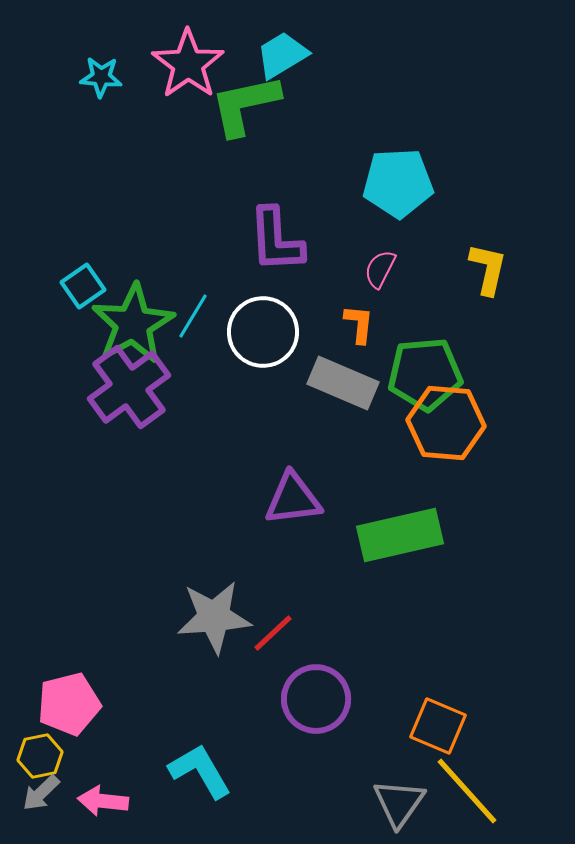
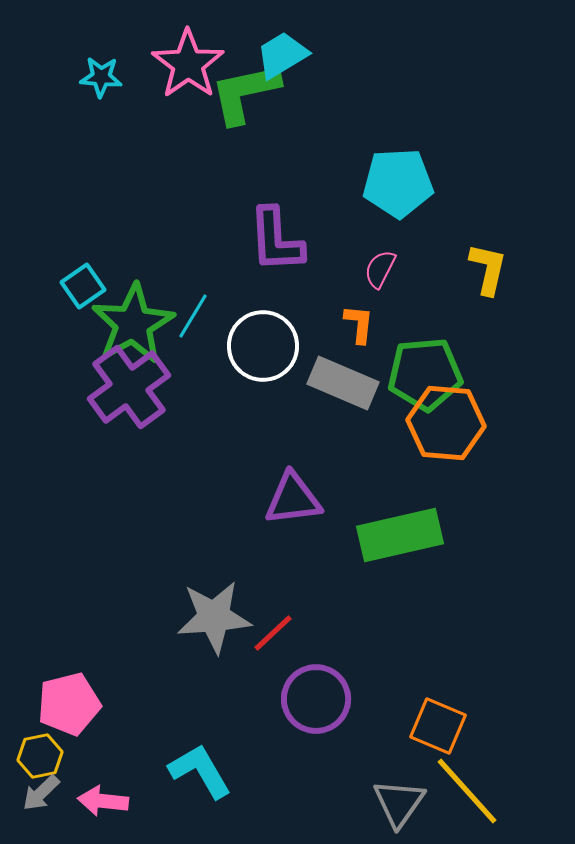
green L-shape: moved 12 px up
white circle: moved 14 px down
